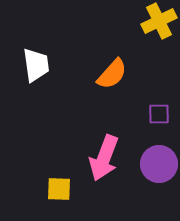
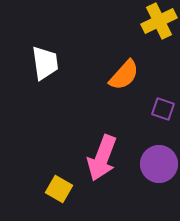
white trapezoid: moved 9 px right, 2 px up
orange semicircle: moved 12 px right, 1 px down
purple square: moved 4 px right, 5 px up; rotated 20 degrees clockwise
pink arrow: moved 2 px left
yellow square: rotated 28 degrees clockwise
